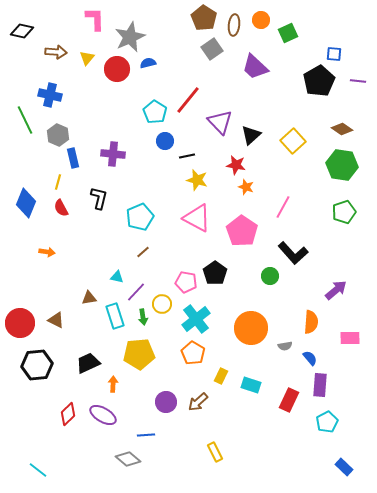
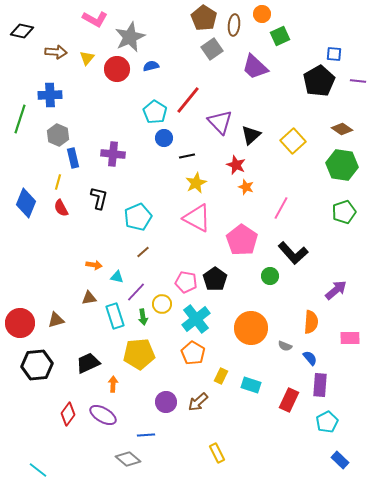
pink L-shape at (95, 19): rotated 120 degrees clockwise
orange circle at (261, 20): moved 1 px right, 6 px up
green square at (288, 33): moved 8 px left, 3 px down
blue semicircle at (148, 63): moved 3 px right, 3 px down
blue cross at (50, 95): rotated 15 degrees counterclockwise
green line at (25, 120): moved 5 px left, 1 px up; rotated 44 degrees clockwise
blue circle at (165, 141): moved 1 px left, 3 px up
red star at (236, 165): rotated 12 degrees clockwise
yellow star at (197, 180): moved 1 px left, 3 px down; rotated 30 degrees clockwise
pink line at (283, 207): moved 2 px left, 1 px down
cyan pentagon at (140, 217): moved 2 px left
pink pentagon at (242, 231): moved 9 px down
orange arrow at (47, 252): moved 47 px right, 13 px down
black pentagon at (215, 273): moved 6 px down
brown triangle at (56, 320): rotated 42 degrees counterclockwise
gray semicircle at (285, 346): rotated 32 degrees clockwise
red diamond at (68, 414): rotated 10 degrees counterclockwise
yellow rectangle at (215, 452): moved 2 px right, 1 px down
blue rectangle at (344, 467): moved 4 px left, 7 px up
